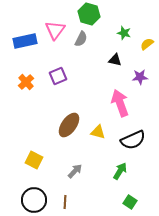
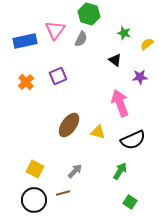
black triangle: rotated 24 degrees clockwise
yellow square: moved 1 px right, 9 px down
brown line: moved 2 px left, 9 px up; rotated 72 degrees clockwise
